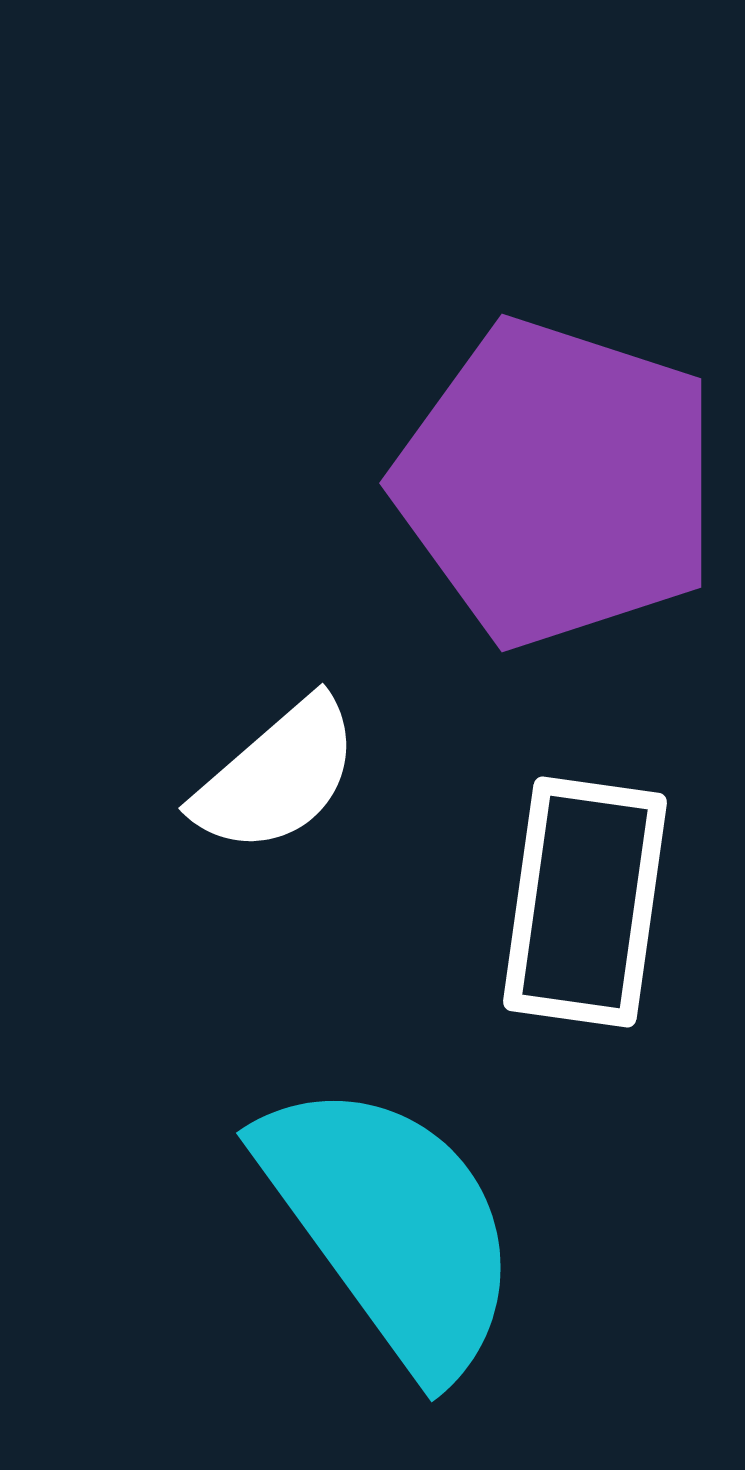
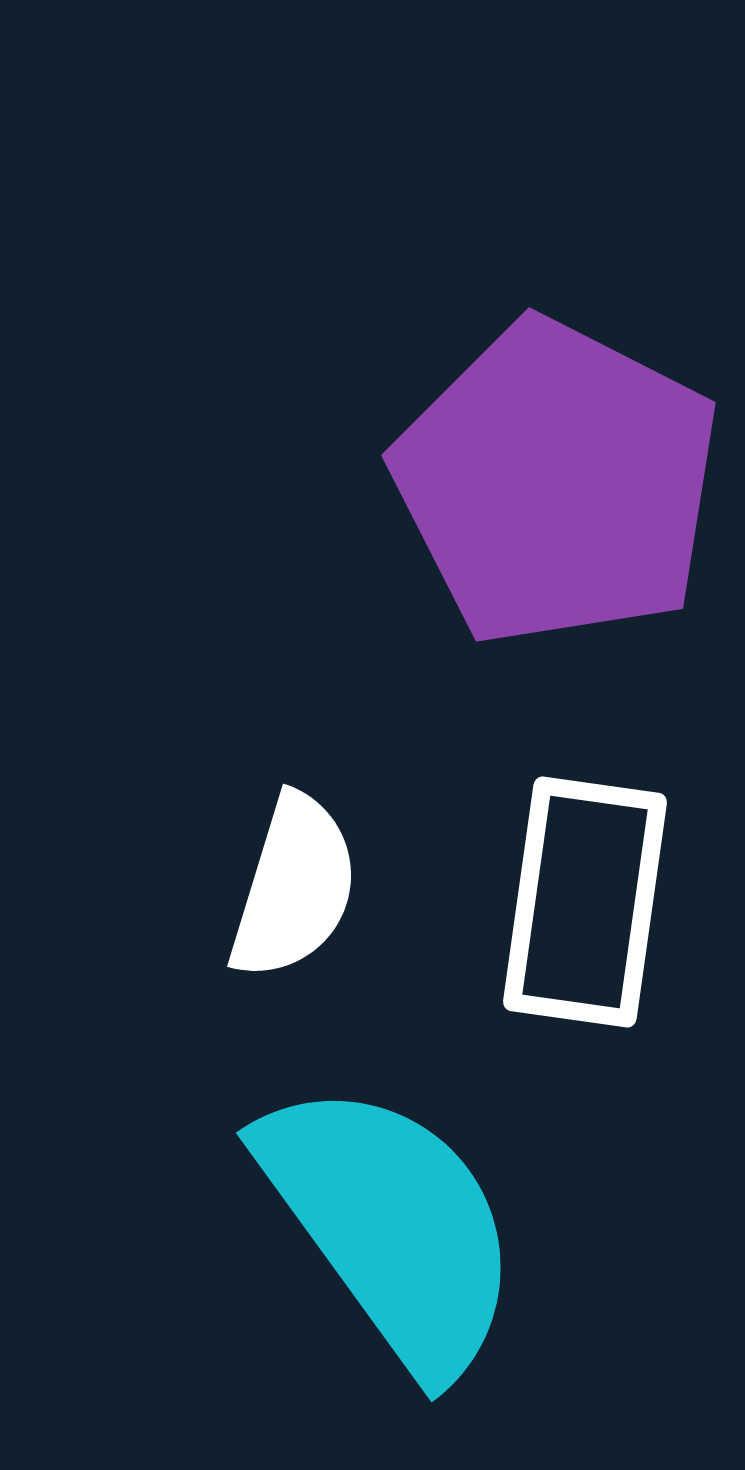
purple pentagon: rotated 9 degrees clockwise
white semicircle: moved 17 px right, 111 px down; rotated 32 degrees counterclockwise
